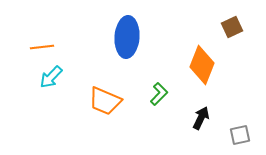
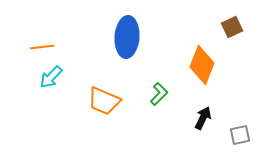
orange trapezoid: moved 1 px left
black arrow: moved 2 px right
